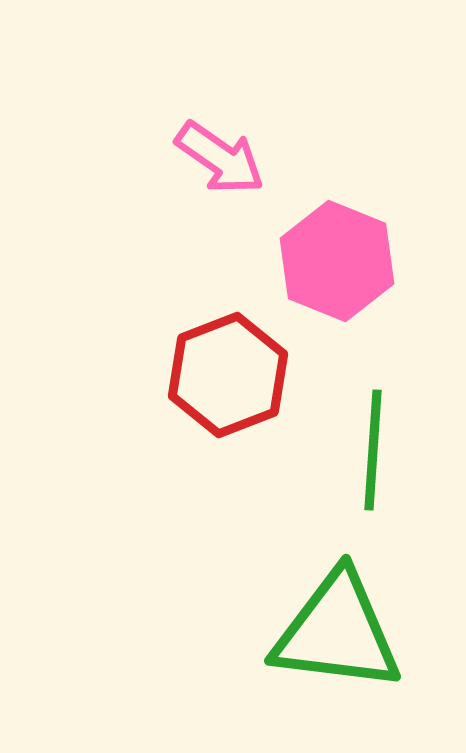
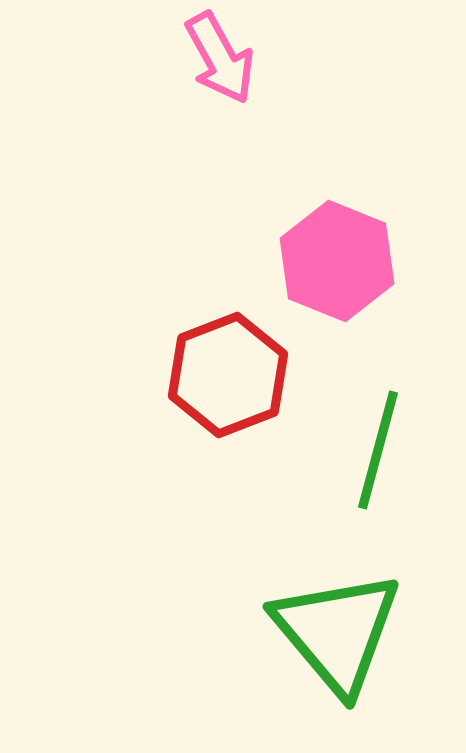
pink arrow: moved 100 px up; rotated 26 degrees clockwise
green line: moved 5 px right; rotated 11 degrees clockwise
green triangle: rotated 43 degrees clockwise
